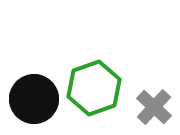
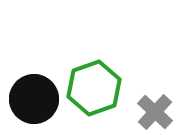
gray cross: moved 1 px right, 5 px down
